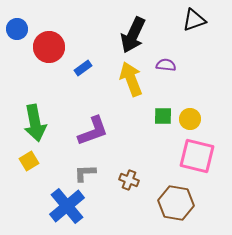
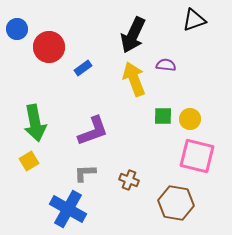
yellow arrow: moved 3 px right
blue cross: moved 1 px right, 3 px down; rotated 21 degrees counterclockwise
